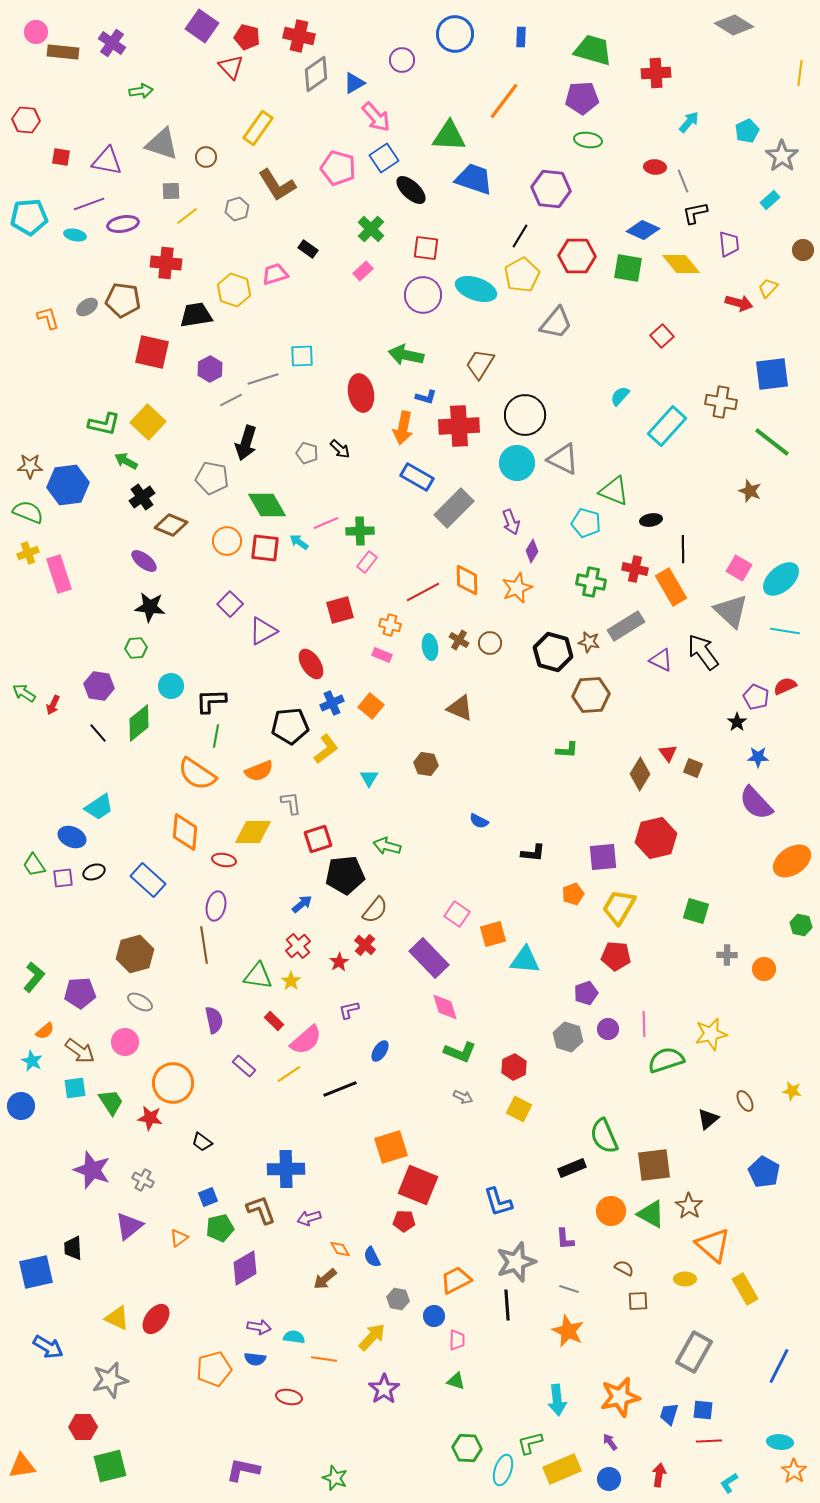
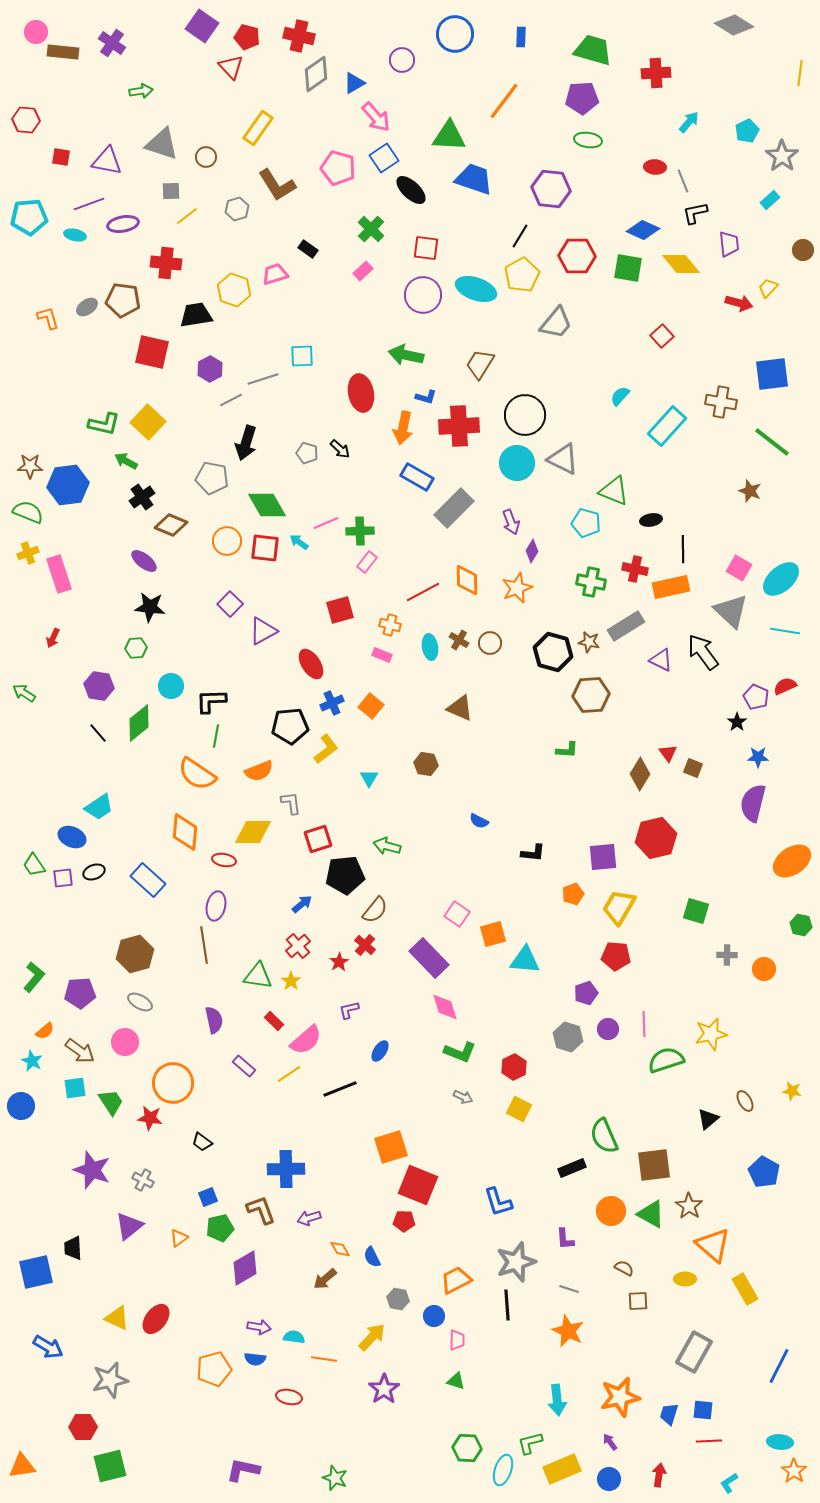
orange rectangle at (671, 587): rotated 72 degrees counterclockwise
red arrow at (53, 705): moved 67 px up
purple semicircle at (756, 803): moved 3 px left; rotated 57 degrees clockwise
